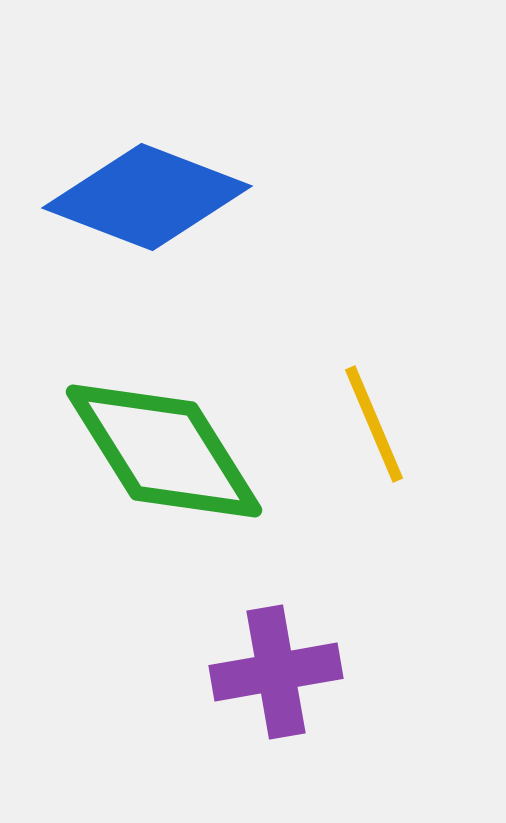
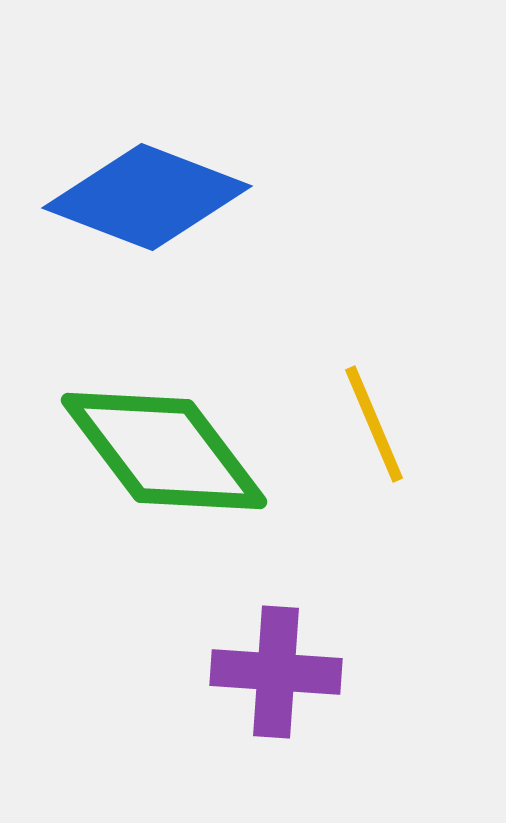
green diamond: rotated 5 degrees counterclockwise
purple cross: rotated 14 degrees clockwise
